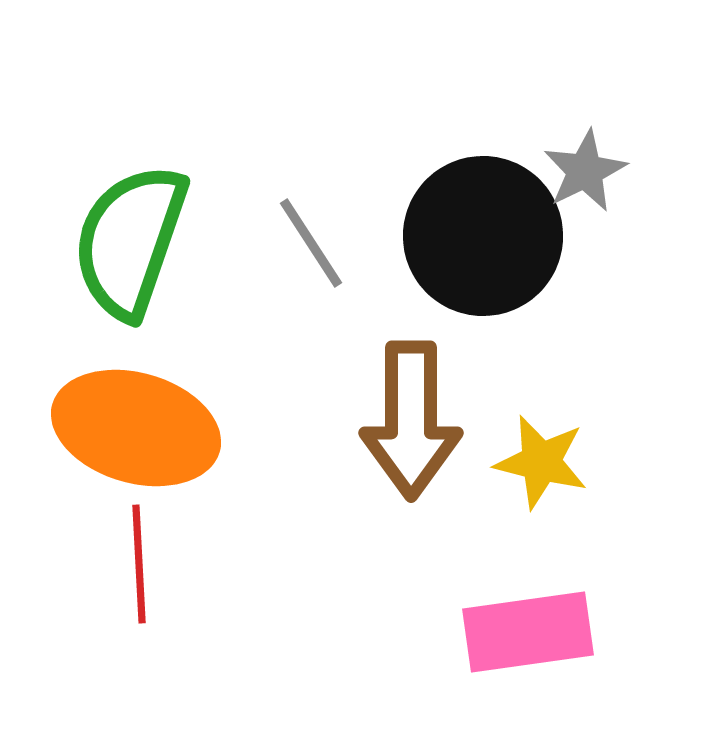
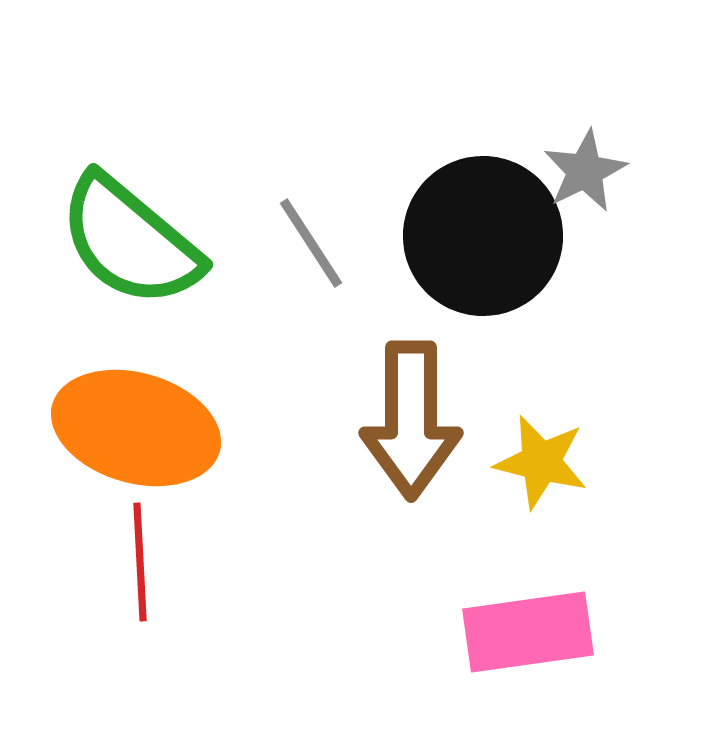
green semicircle: rotated 69 degrees counterclockwise
red line: moved 1 px right, 2 px up
